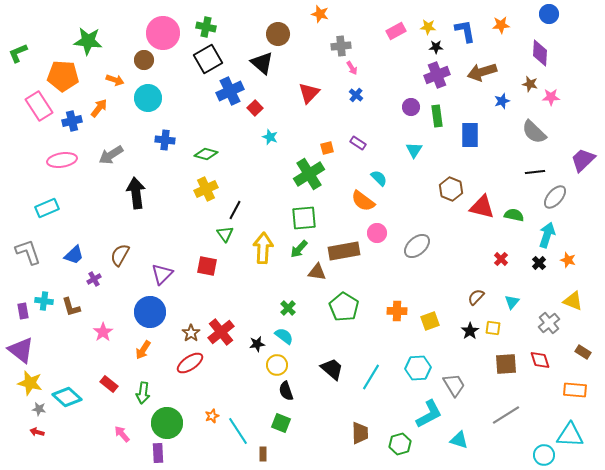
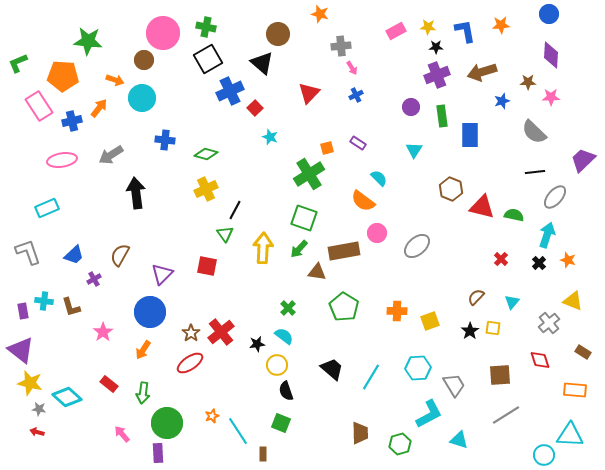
green L-shape at (18, 53): moved 10 px down
purple diamond at (540, 53): moved 11 px right, 2 px down
brown star at (530, 84): moved 2 px left, 2 px up; rotated 14 degrees counterclockwise
blue cross at (356, 95): rotated 24 degrees clockwise
cyan circle at (148, 98): moved 6 px left
green rectangle at (437, 116): moved 5 px right
green square at (304, 218): rotated 24 degrees clockwise
brown square at (506, 364): moved 6 px left, 11 px down
